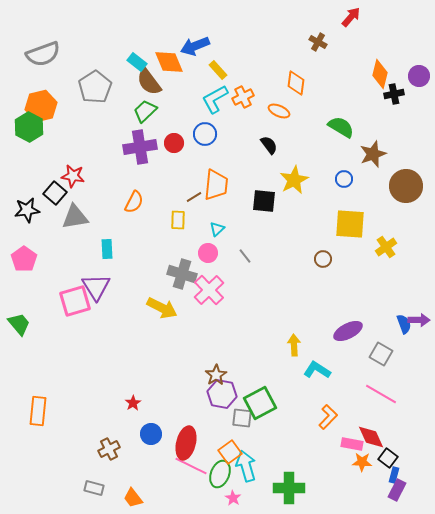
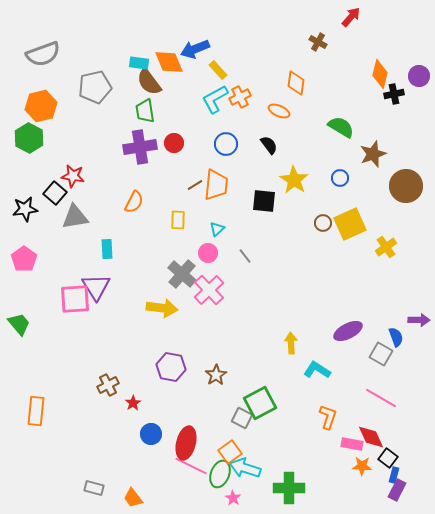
blue arrow at (195, 46): moved 3 px down
cyan rectangle at (137, 62): moved 2 px right, 1 px down; rotated 30 degrees counterclockwise
gray pentagon at (95, 87): rotated 20 degrees clockwise
orange cross at (243, 97): moved 3 px left
green trapezoid at (145, 111): rotated 55 degrees counterclockwise
green hexagon at (29, 127): moved 11 px down
blue circle at (205, 134): moved 21 px right, 10 px down
blue circle at (344, 179): moved 4 px left, 1 px up
yellow star at (294, 180): rotated 12 degrees counterclockwise
brown line at (194, 197): moved 1 px right, 12 px up
black star at (27, 210): moved 2 px left, 1 px up
yellow square at (350, 224): rotated 28 degrees counterclockwise
brown circle at (323, 259): moved 36 px up
gray cross at (182, 274): rotated 24 degrees clockwise
pink square at (75, 301): moved 2 px up; rotated 12 degrees clockwise
yellow arrow at (162, 308): rotated 20 degrees counterclockwise
blue semicircle at (404, 324): moved 8 px left, 13 px down
yellow arrow at (294, 345): moved 3 px left, 2 px up
purple hexagon at (222, 394): moved 51 px left, 27 px up
pink line at (381, 394): moved 4 px down
orange rectangle at (38, 411): moved 2 px left
orange L-shape at (328, 417): rotated 25 degrees counterclockwise
gray square at (242, 418): rotated 20 degrees clockwise
brown cross at (109, 449): moved 1 px left, 64 px up
orange star at (362, 462): moved 4 px down
cyan arrow at (246, 466): moved 1 px left, 2 px down; rotated 56 degrees counterclockwise
